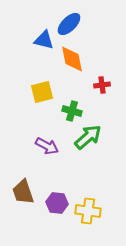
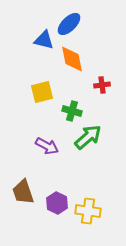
purple hexagon: rotated 20 degrees clockwise
